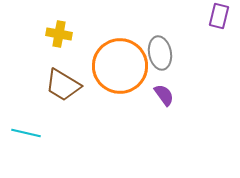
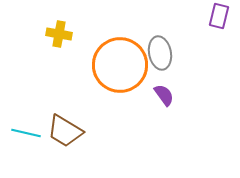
orange circle: moved 1 px up
brown trapezoid: moved 2 px right, 46 px down
